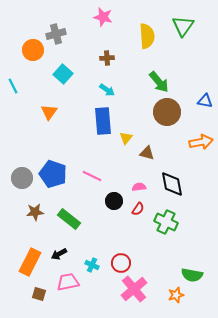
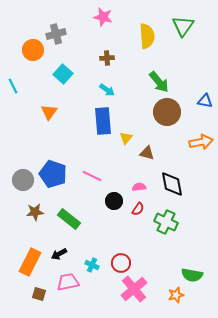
gray circle: moved 1 px right, 2 px down
